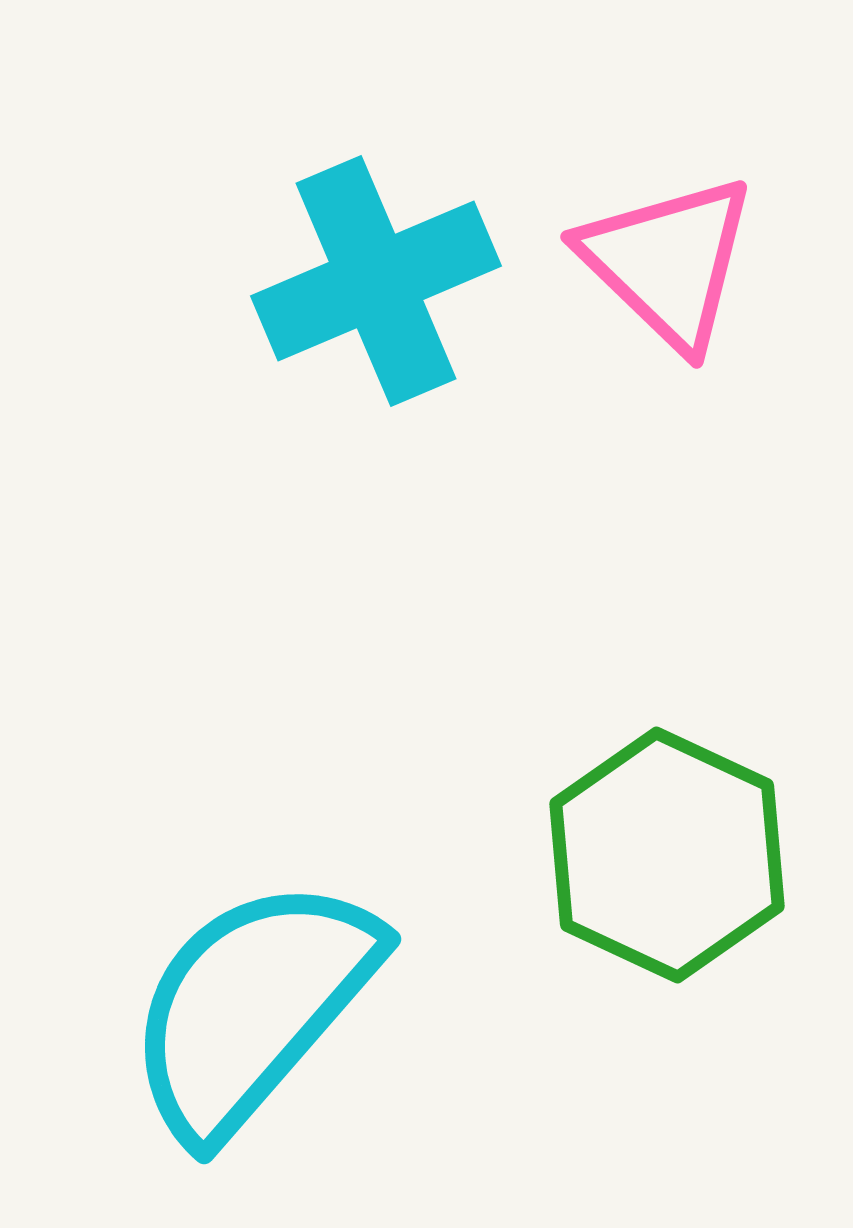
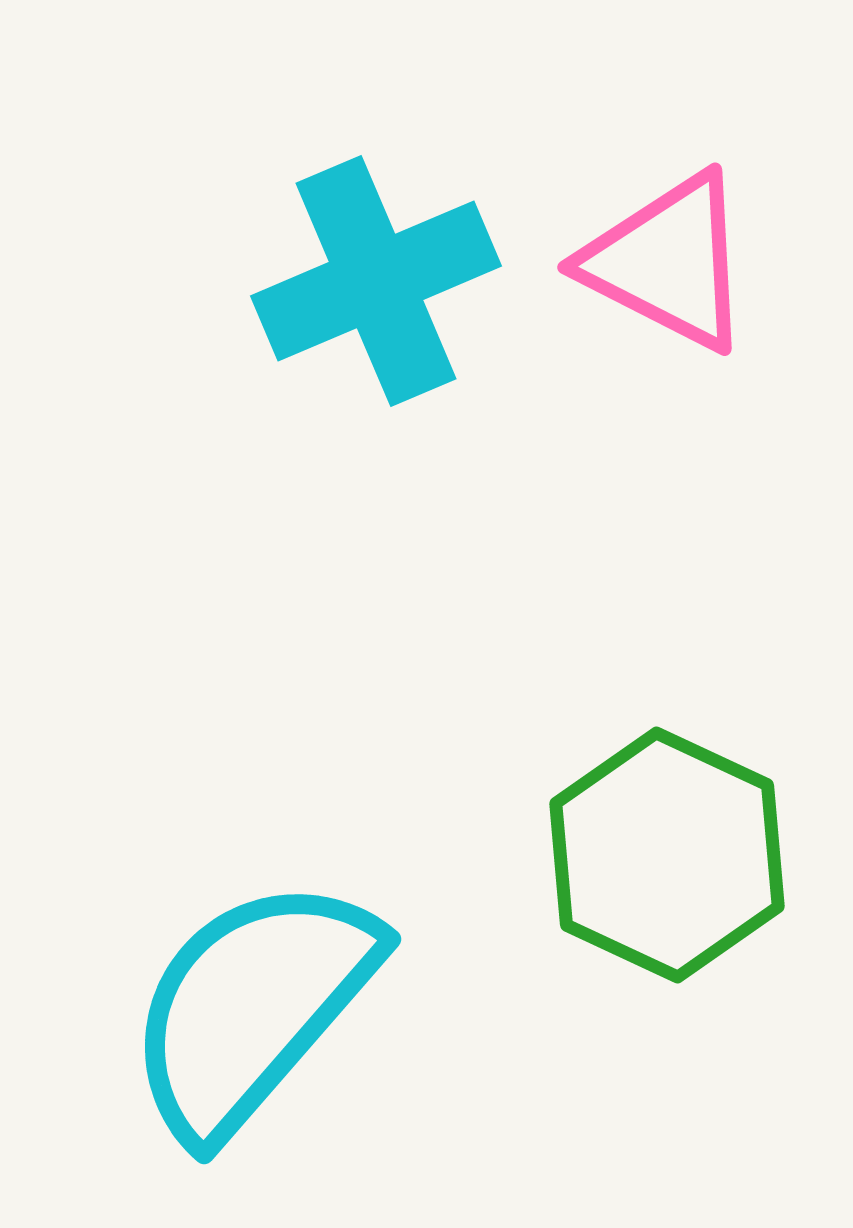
pink triangle: rotated 17 degrees counterclockwise
